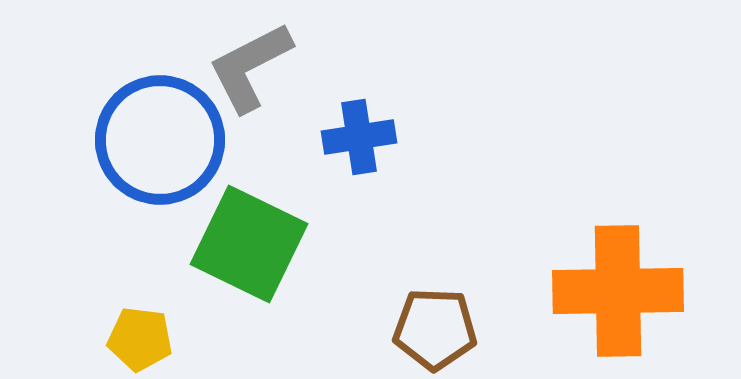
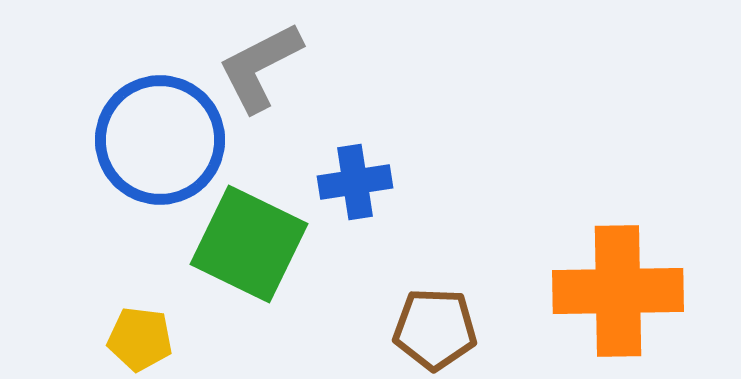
gray L-shape: moved 10 px right
blue cross: moved 4 px left, 45 px down
